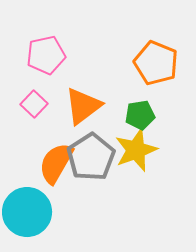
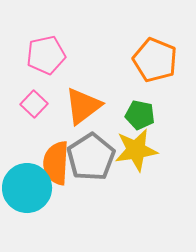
orange pentagon: moved 1 px left, 3 px up
green pentagon: rotated 20 degrees clockwise
yellow star: rotated 12 degrees clockwise
orange semicircle: rotated 27 degrees counterclockwise
cyan circle: moved 24 px up
